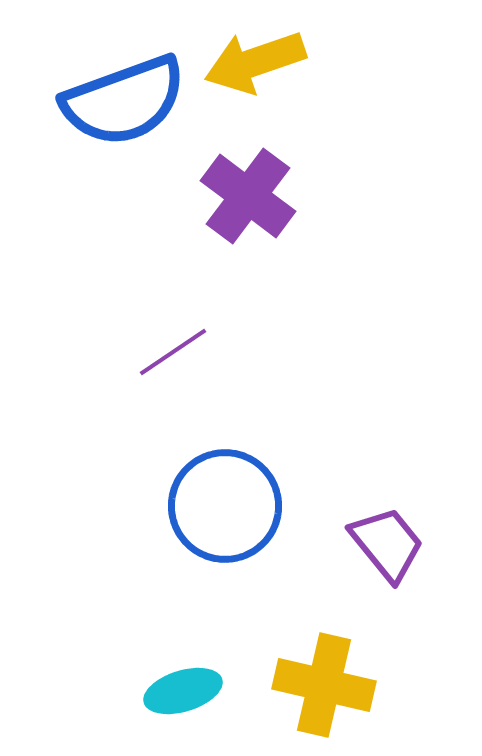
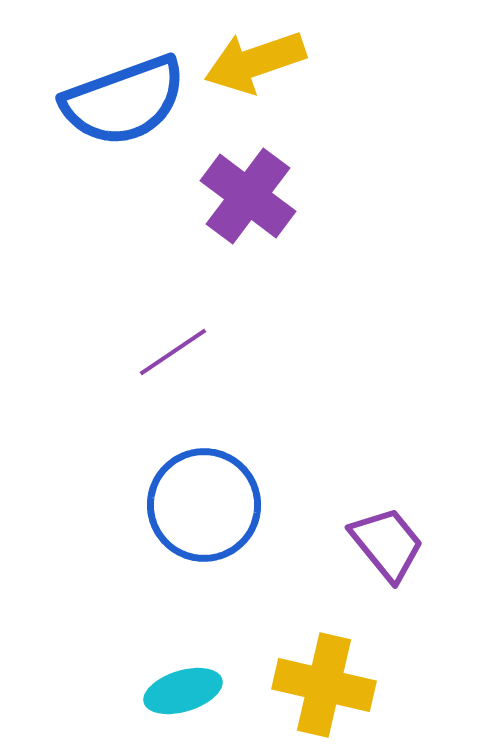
blue circle: moved 21 px left, 1 px up
